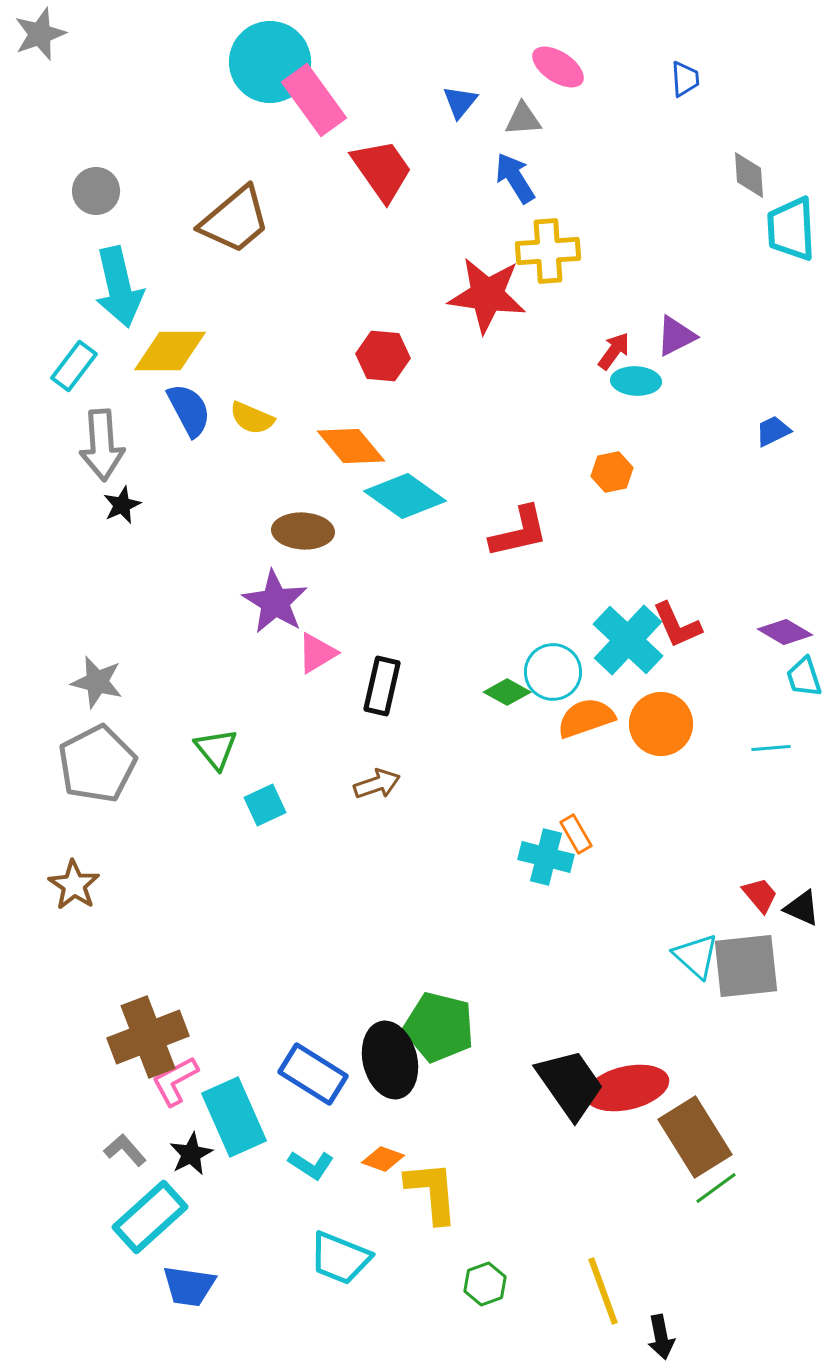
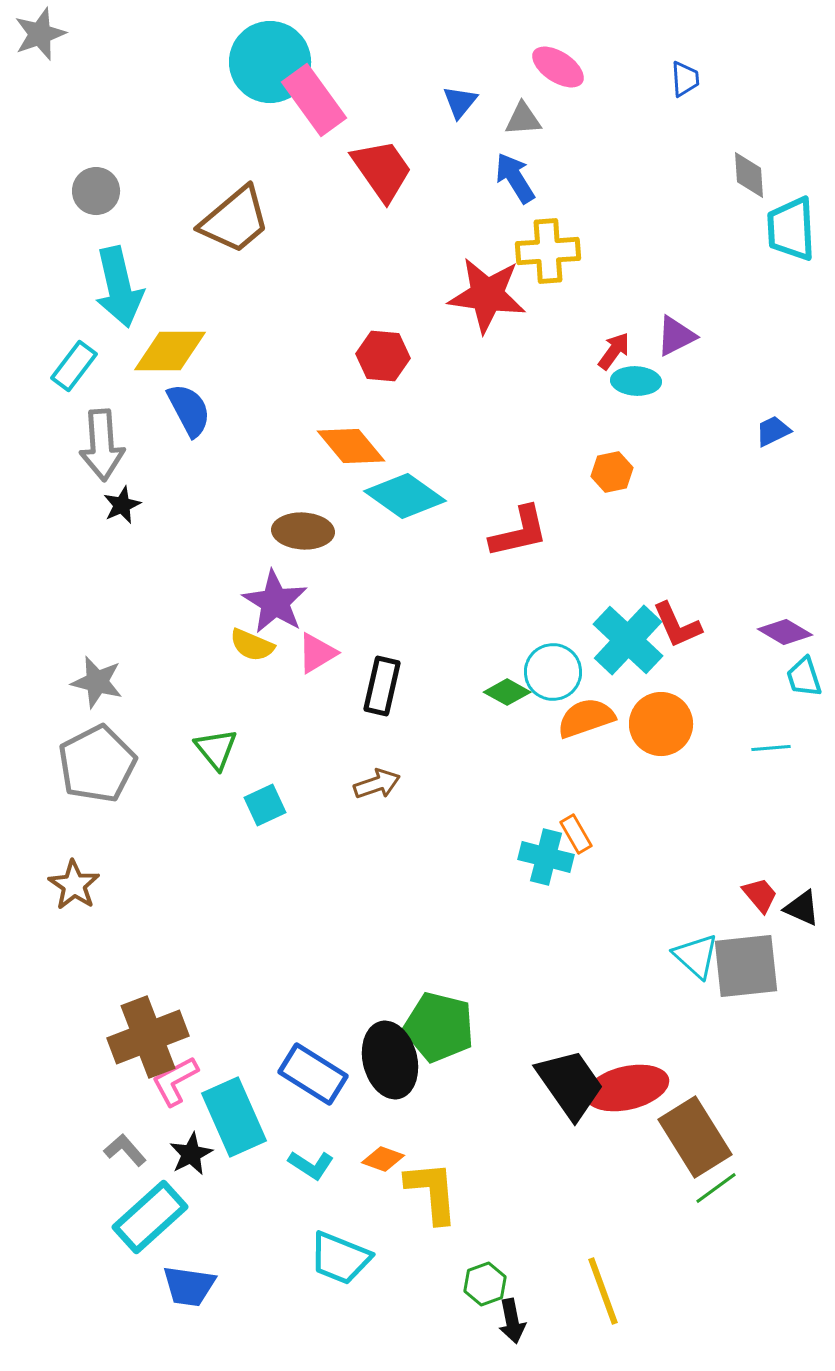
yellow semicircle at (252, 418): moved 227 px down
black arrow at (661, 1337): moved 149 px left, 16 px up
